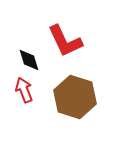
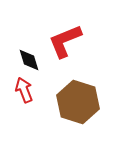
red L-shape: rotated 93 degrees clockwise
brown hexagon: moved 3 px right, 5 px down
